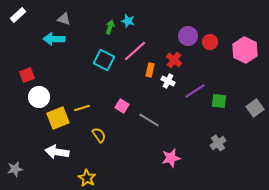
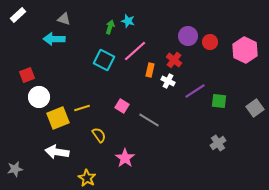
pink star: moved 46 px left; rotated 24 degrees counterclockwise
